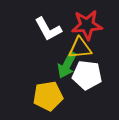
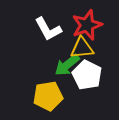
red star: rotated 16 degrees counterclockwise
yellow triangle: moved 2 px right
green arrow: rotated 24 degrees clockwise
white pentagon: rotated 20 degrees clockwise
